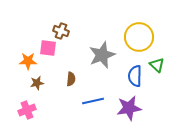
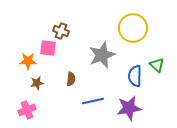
yellow circle: moved 6 px left, 9 px up
